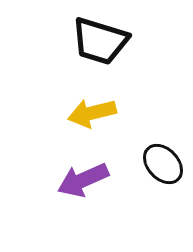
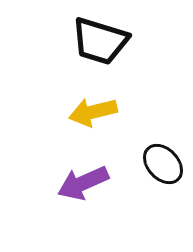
yellow arrow: moved 1 px right, 1 px up
purple arrow: moved 3 px down
